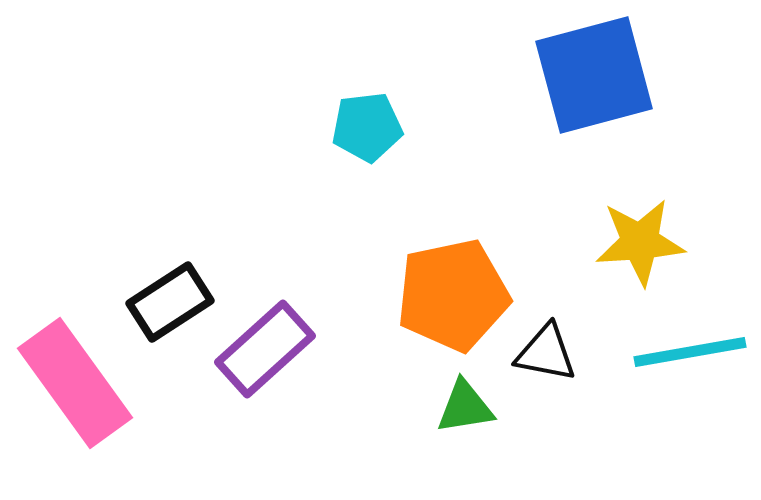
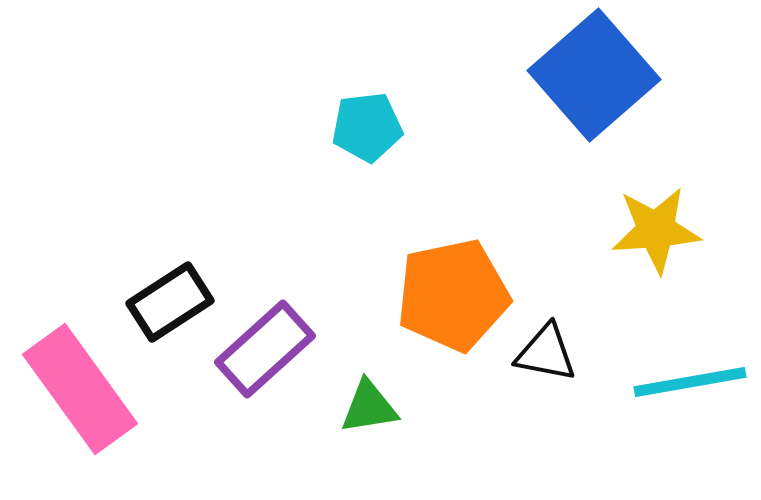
blue square: rotated 26 degrees counterclockwise
yellow star: moved 16 px right, 12 px up
cyan line: moved 30 px down
pink rectangle: moved 5 px right, 6 px down
green triangle: moved 96 px left
